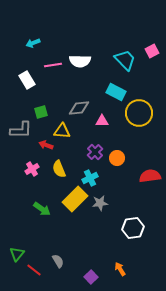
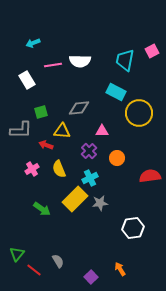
cyan trapezoid: rotated 125 degrees counterclockwise
pink triangle: moved 10 px down
purple cross: moved 6 px left, 1 px up
